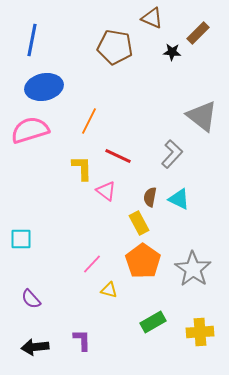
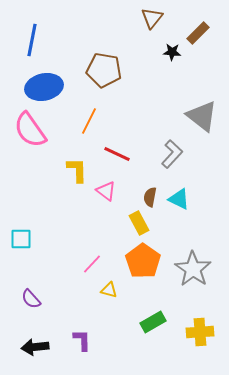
brown triangle: rotated 45 degrees clockwise
brown pentagon: moved 11 px left, 23 px down
pink semicircle: rotated 108 degrees counterclockwise
red line: moved 1 px left, 2 px up
yellow L-shape: moved 5 px left, 2 px down
